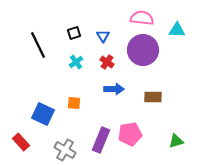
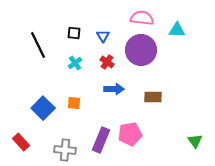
black square: rotated 24 degrees clockwise
purple circle: moved 2 px left
cyan cross: moved 1 px left, 1 px down
blue square: moved 6 px up; rotated 20 degrees clockwise
green triangle: moved 19 px right; rotated 49 degrees counterclockwise
gray cross: rotated 25 degrees counterclockwise
